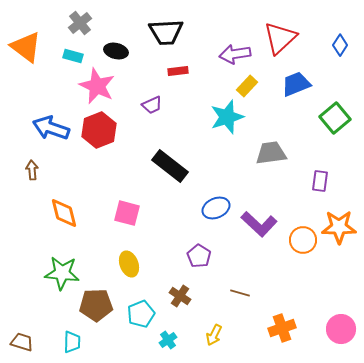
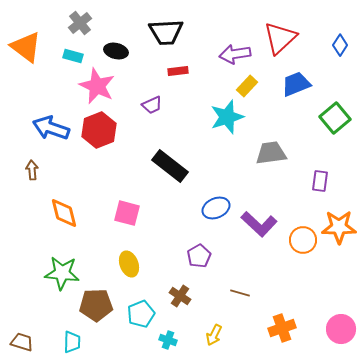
purple pentagon: rotated 10 degrees clockwise
cyan cross: rotated 36 degrees counterclockwise
